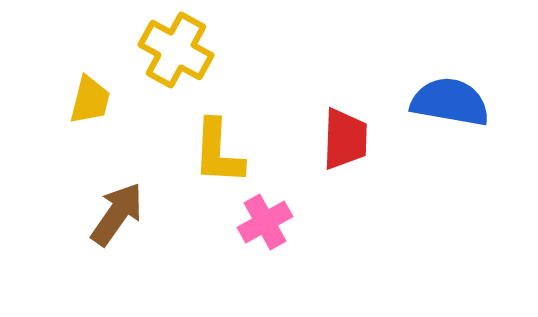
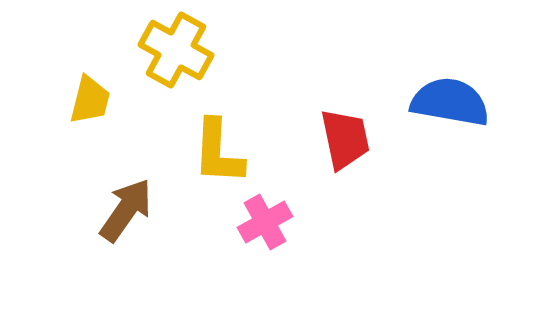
red trapezoid: rotated 14 degrees counterclockwise
brown arrow: moved 9 px right, 4 px up
